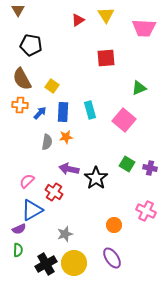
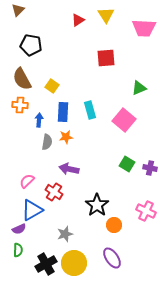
brown triangle: rotated 16 degrees clockwise
blue arrow: moved 1 px left, 7 px down; rotated 40 degrees counterclockwise
black star: moved 1 px right, 27 px down
